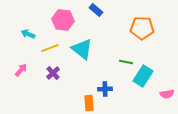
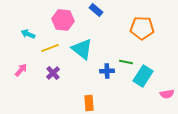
blue cross: moved 2 px right, 18 px up
